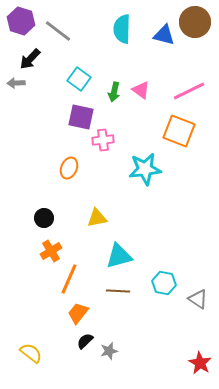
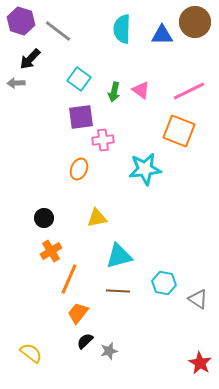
blue triangle: moved 2 px left; rotated 15 degrees counterclockwise
purple square: rotated 20 degrees counterclockwise
orange ellipse: moved 10 px right, 1 px down
